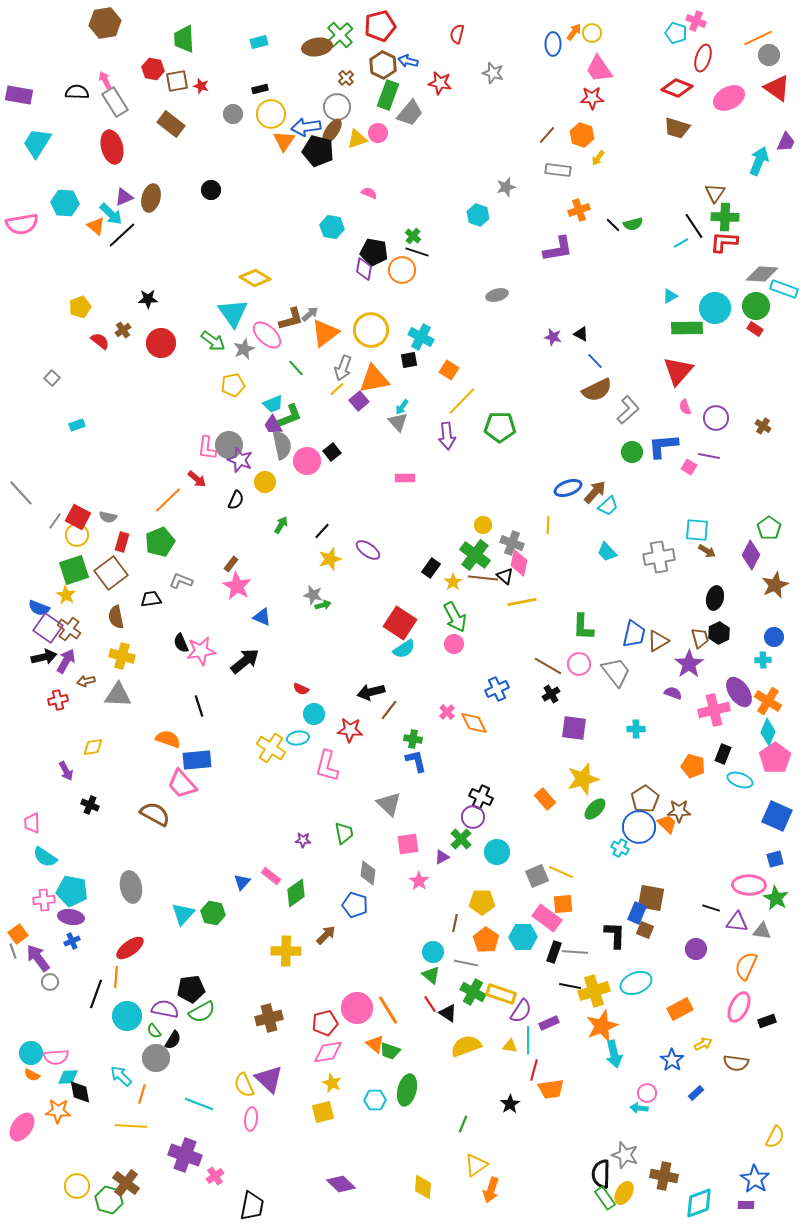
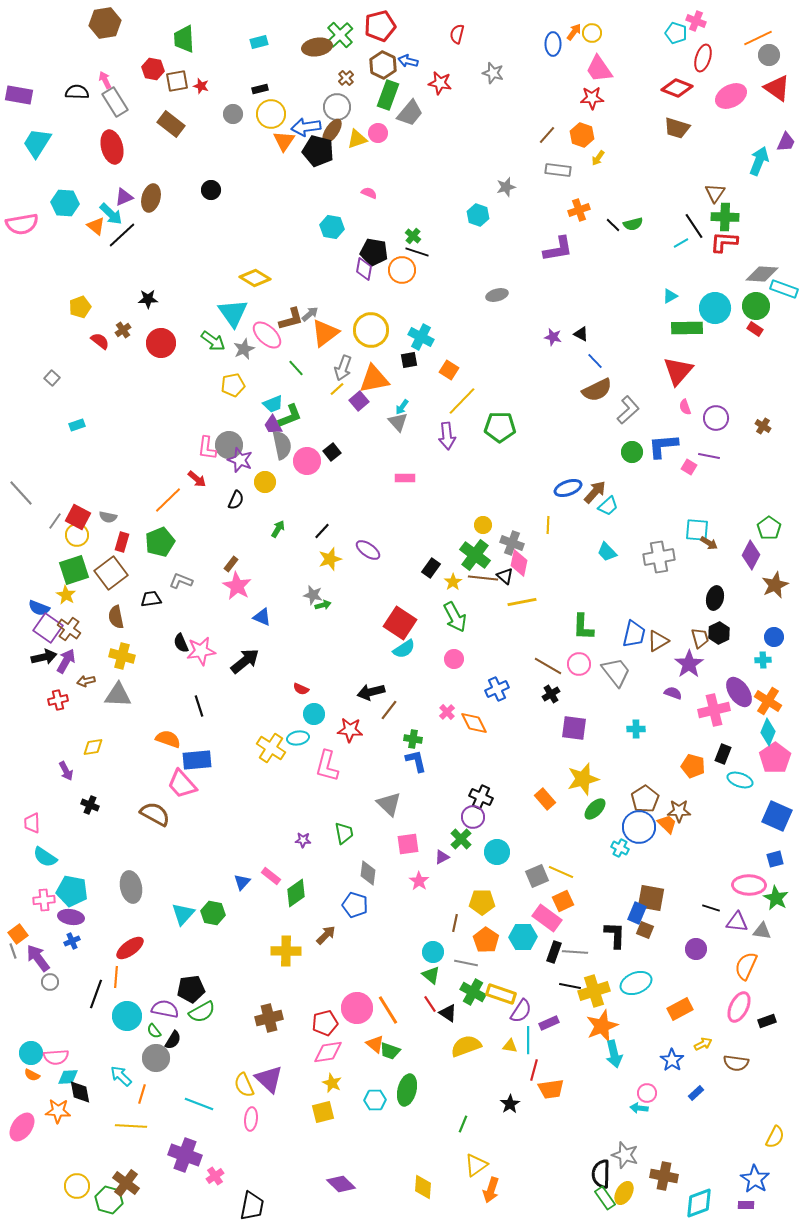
pink ellipse at (729, 98): moved 2 px right, 2 px up
green arrow at (281, 525): moved 3 px left, 4 px down
brown arrow at (707, 551): moved 2 px right, 8 px up
pink circle at (454, 644): moved 15 px down
orange square at (563, 904): moved 3 px up; rotated 20 degrees counterclockwise
